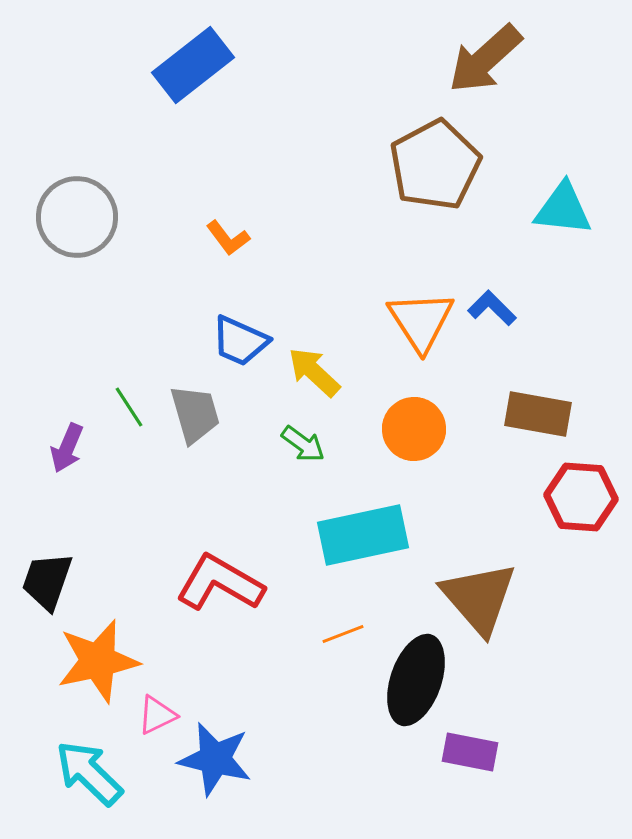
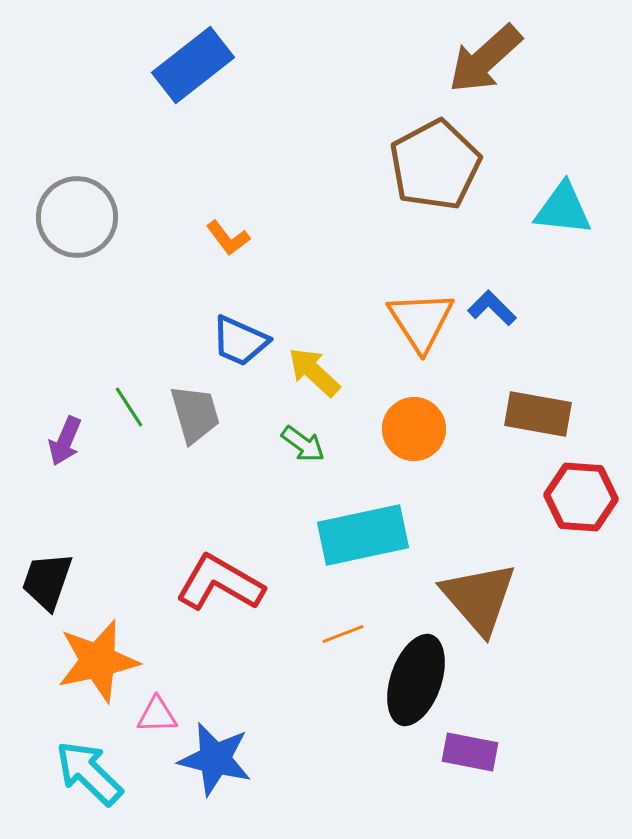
purple arrow: moved 2 px left, 7 px up
pink triangle: rotated 24 degrees clockwise
